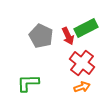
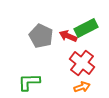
red arrow: rotated 138 degrees clockwise
green L-shape: moved 1 px right, 1 px up
